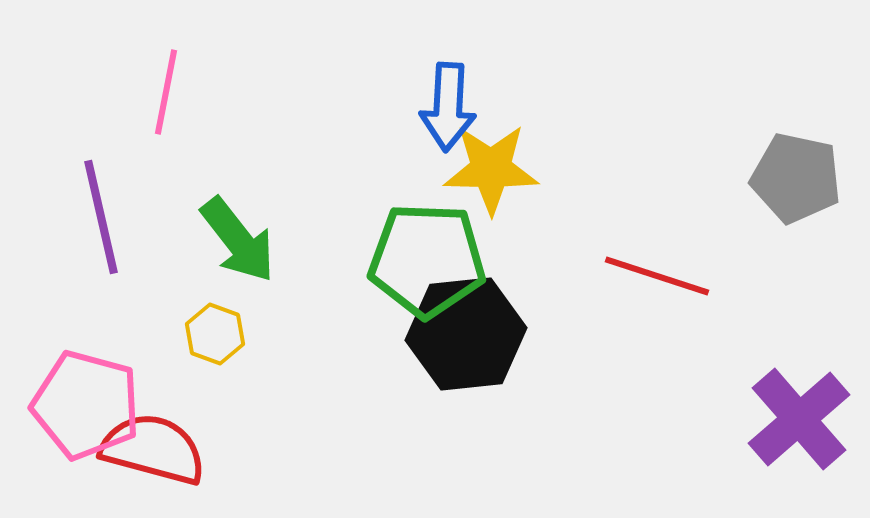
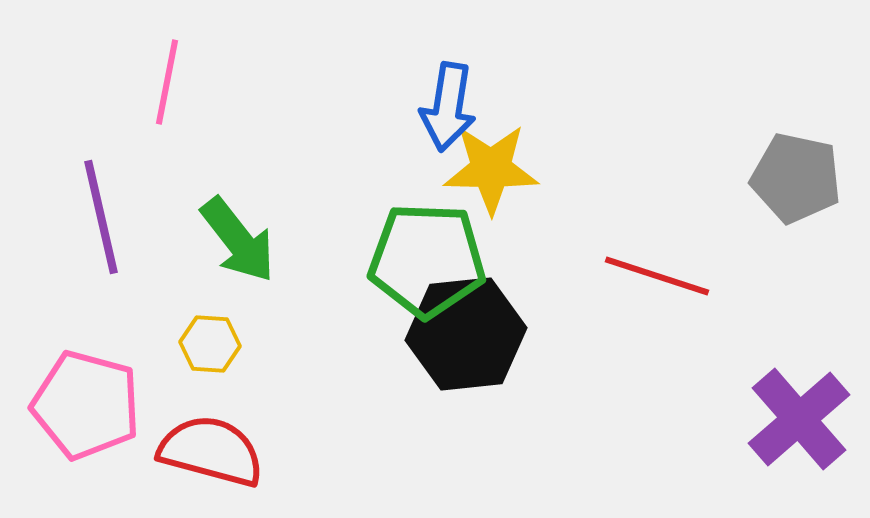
pink line: moved 1 px right, 10 px up
blue arrow: rotated 6 degrees clockwise
yellow hexagon: moved 5 px left, 10 px down; rotated 16 degrees counterclockwise
red semicircle: moved 58 px right, 2 px down
